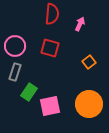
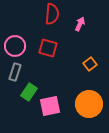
red square: moved 2 px left
orange square: moved 1 px right, 2 px down
